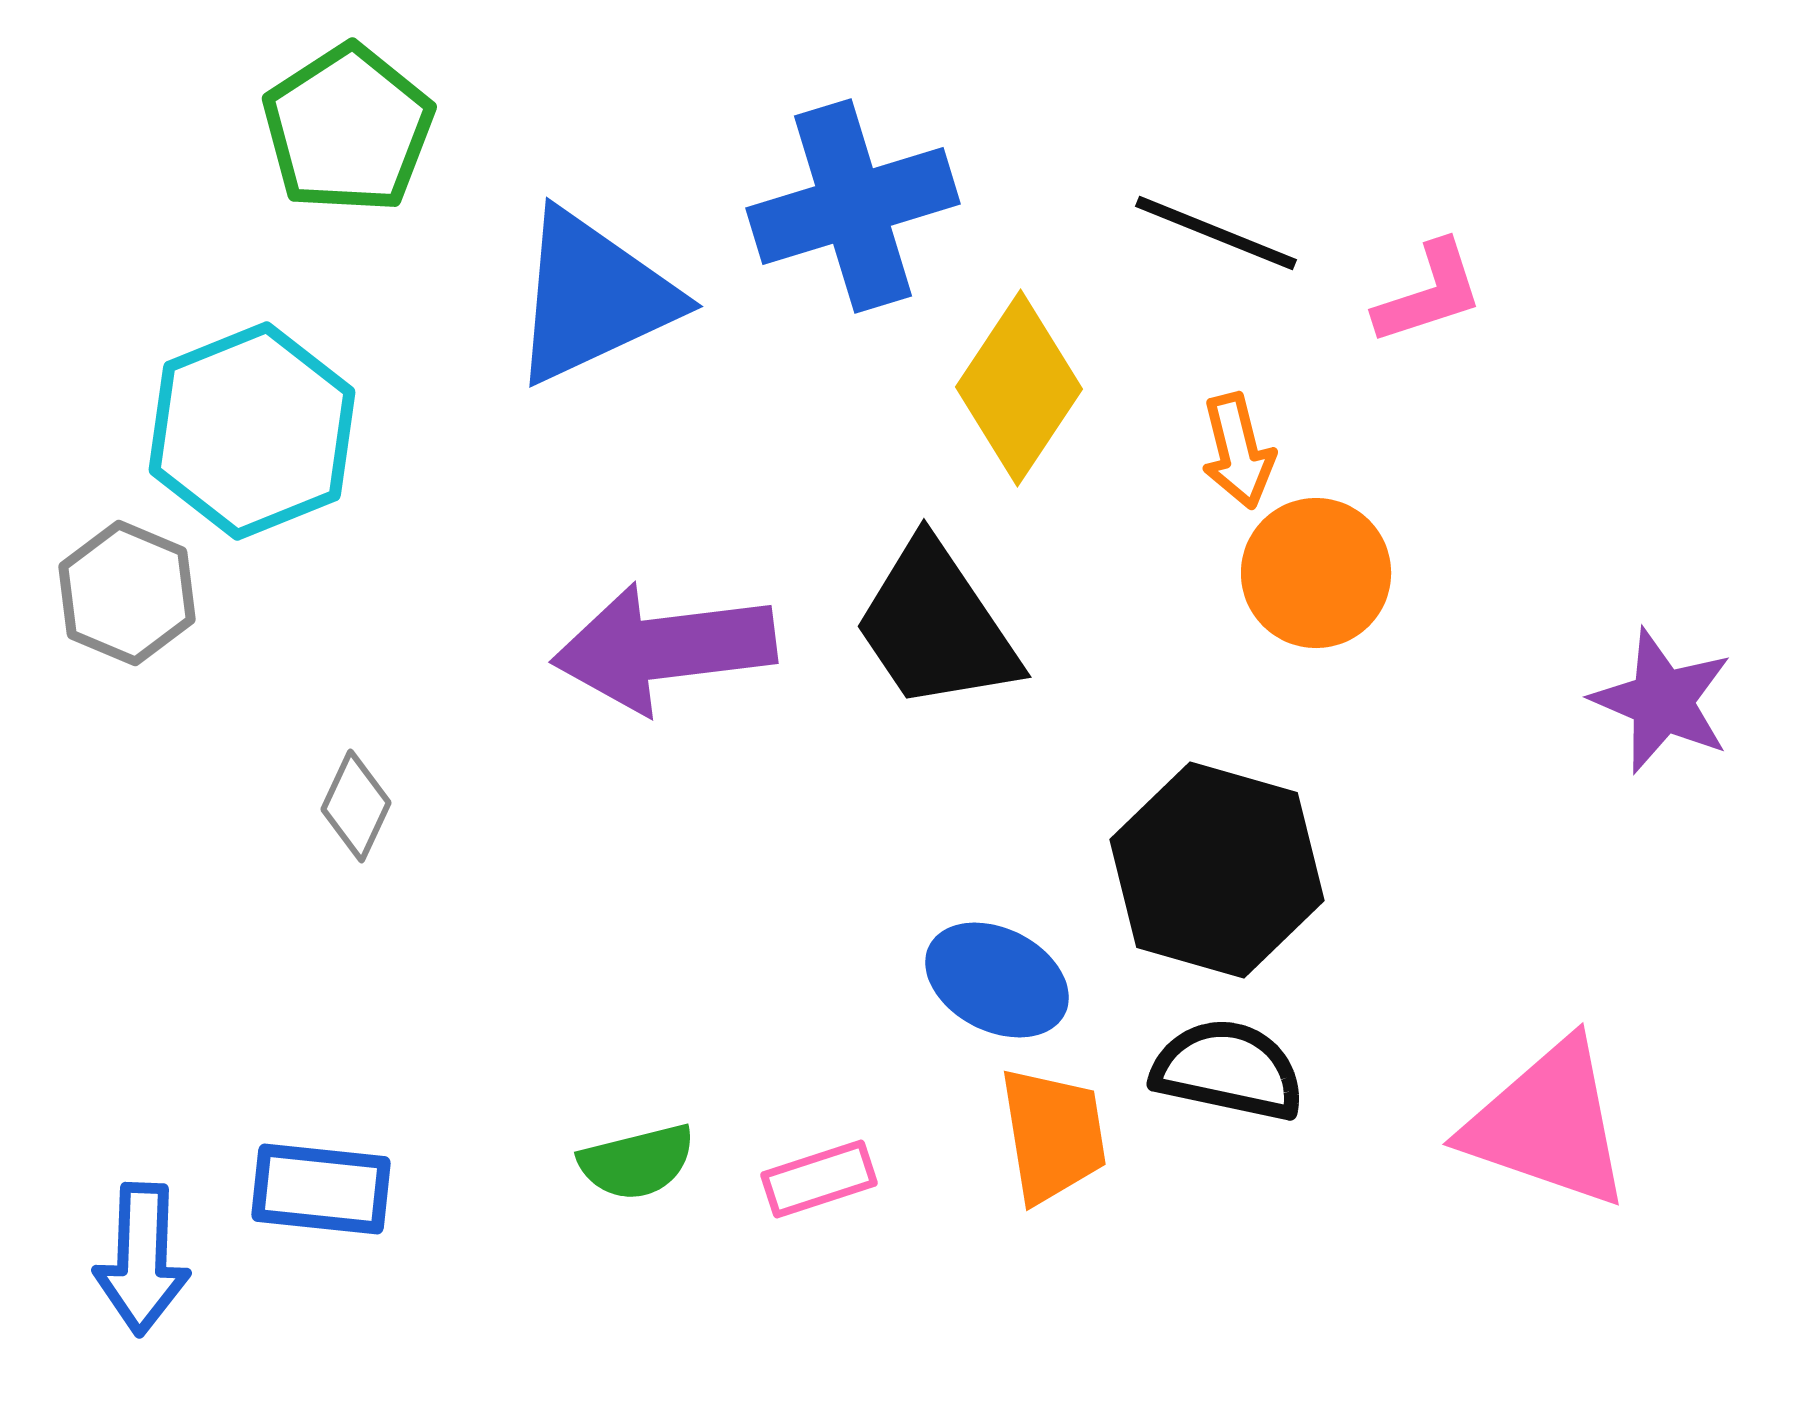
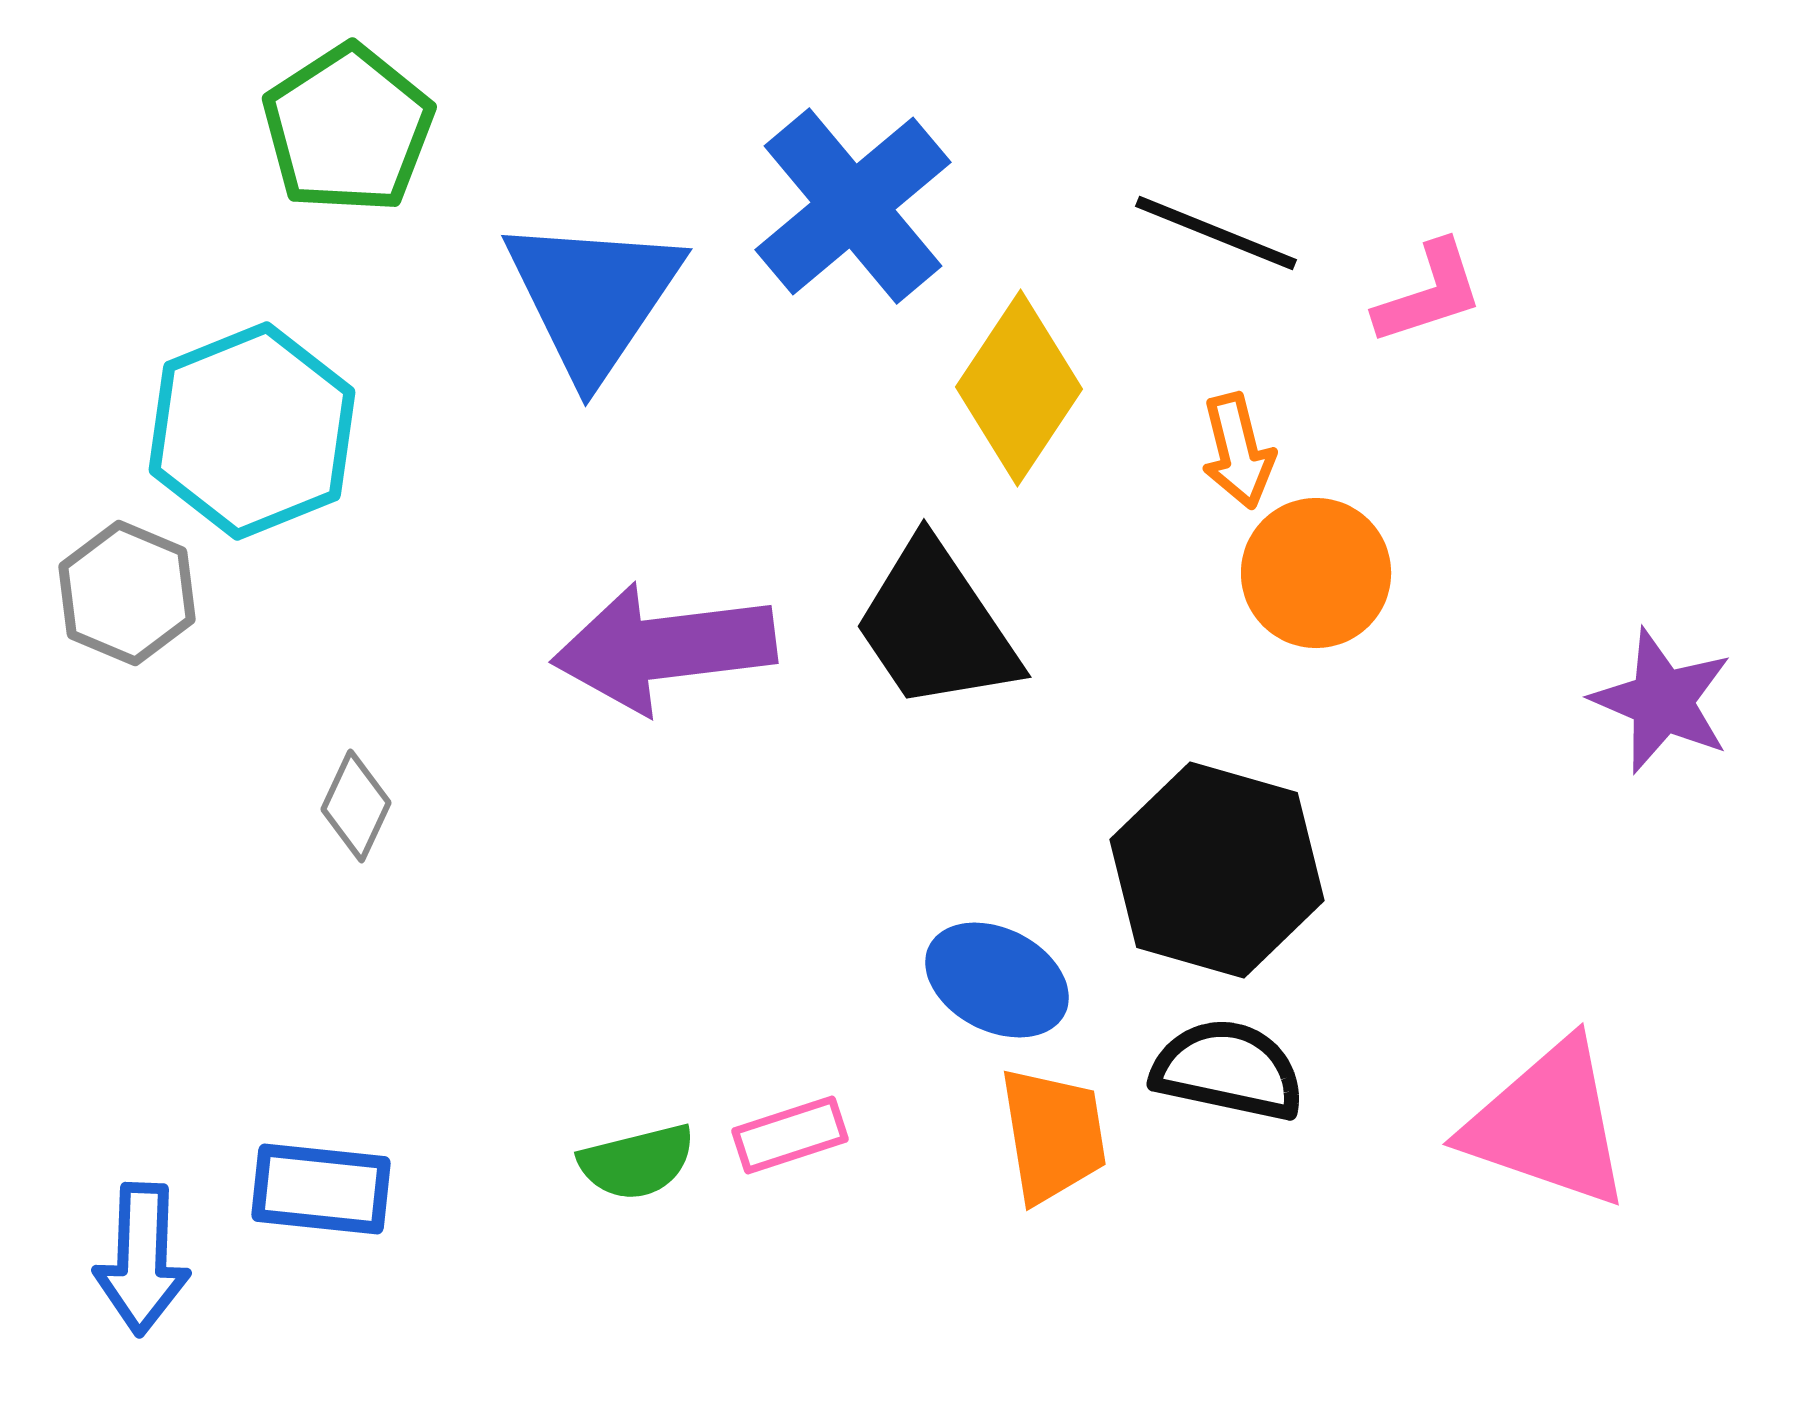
blue cross: rotated 23 degrees counterclockwise
blue triangle: rotated 31 degrees counterclockwise
pink rectangle: moved 29 px left, 44 px up
